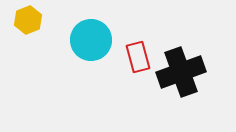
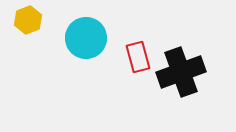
cyan circle: moved 5 px left, 2 px up
